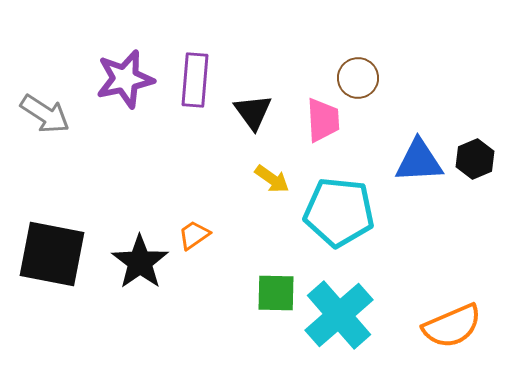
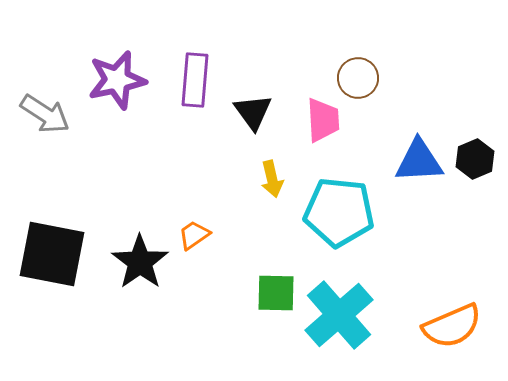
purple star: moved 8 px left, 1 px down
yellow arrow: rotated 42 degrees clockwise
